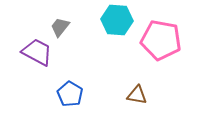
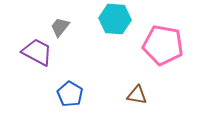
cyan hexagon: moved 2 px left, 1 px up
pink pentagon: moved 2 px right, 5 px down
